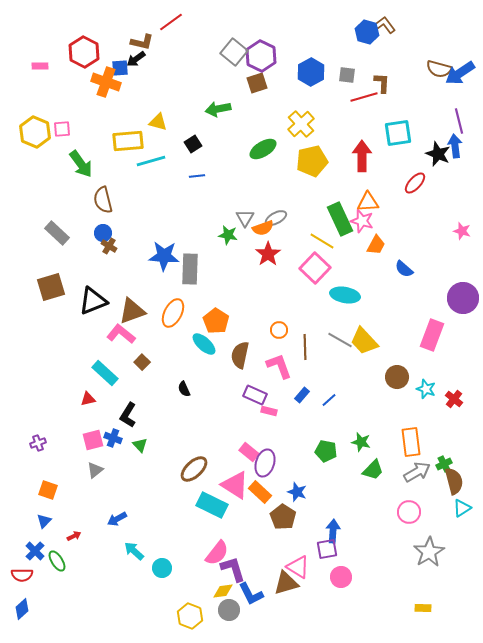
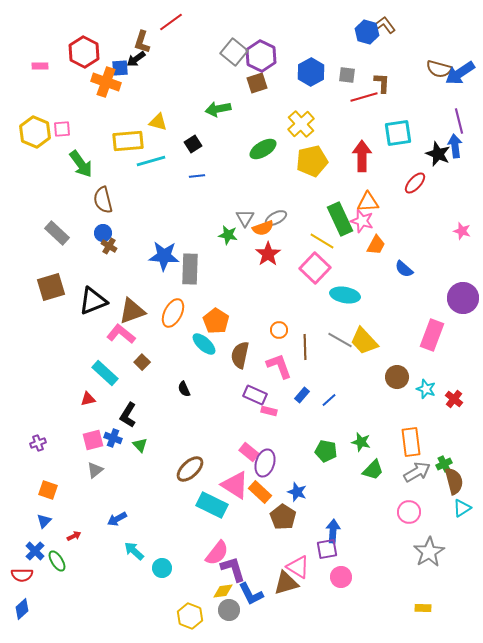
brown L-shape at (142, 42): rotated 95 degrees clockwise
brown ellipse at (194, 469): moved 4 px left
